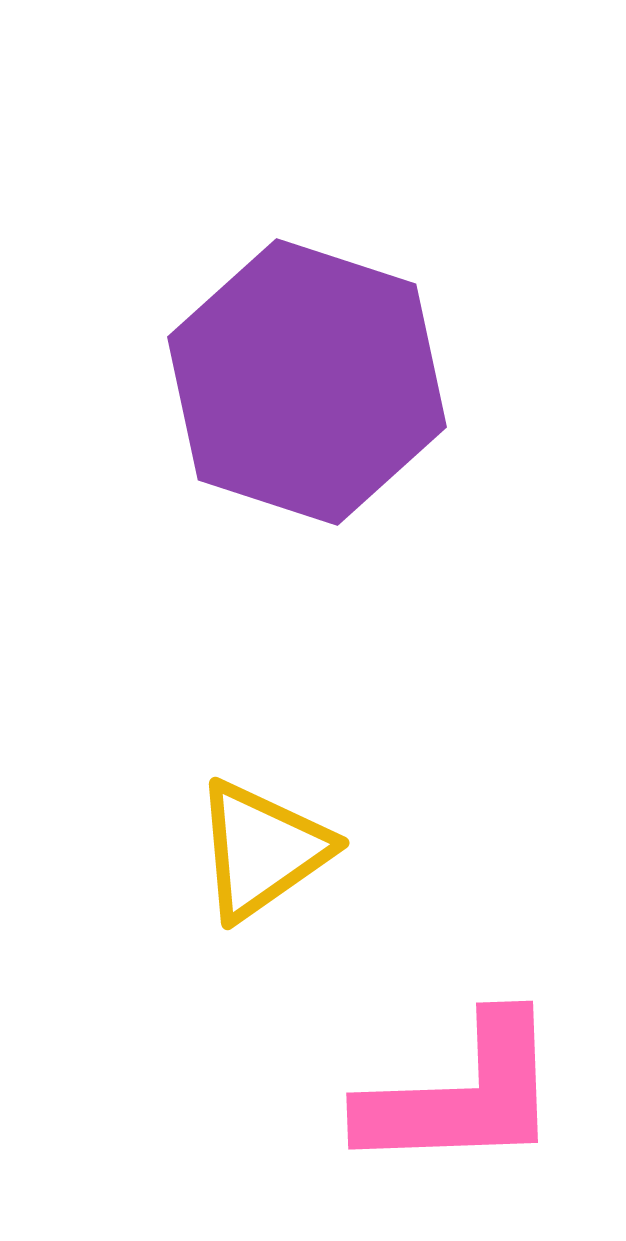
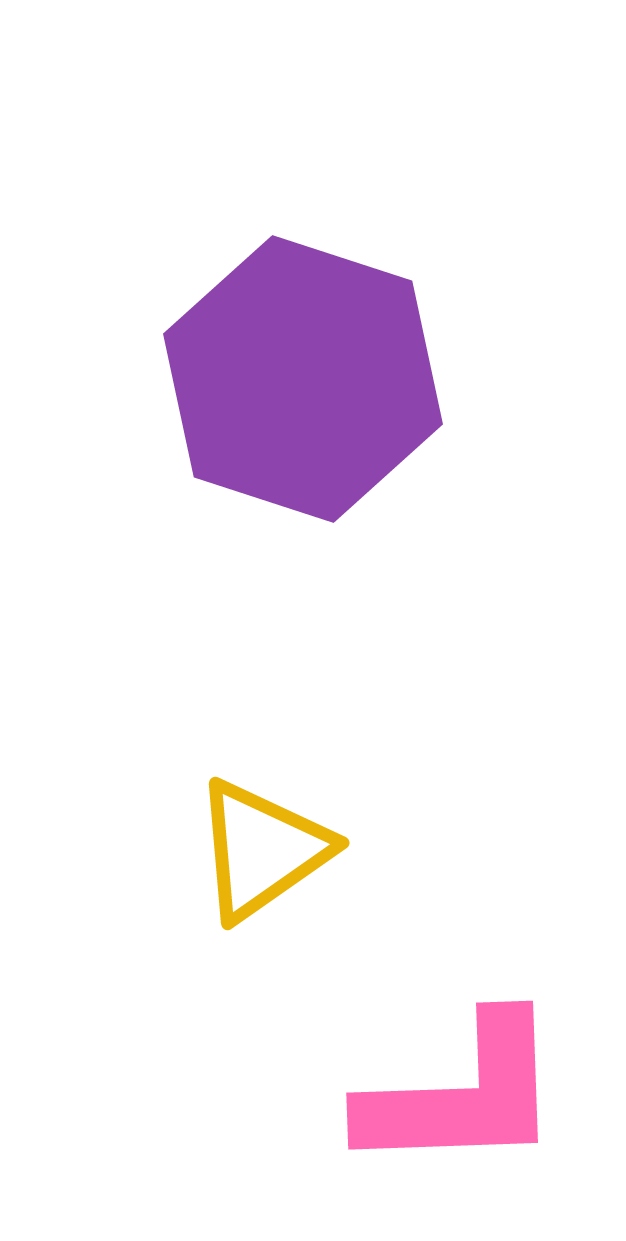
purple hexagon: moved 4 px left, 3 px up
